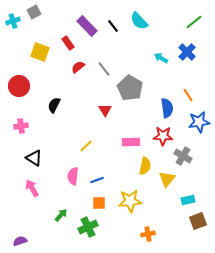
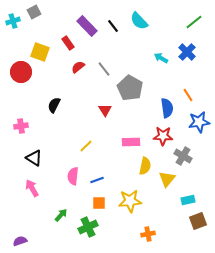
red circle: moved 2 px right, 14 px up
